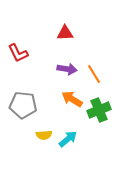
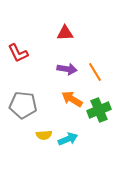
orange line: moved 1 px right, 2 px up
cyan arrow: rotated 18 degrees clockwise
